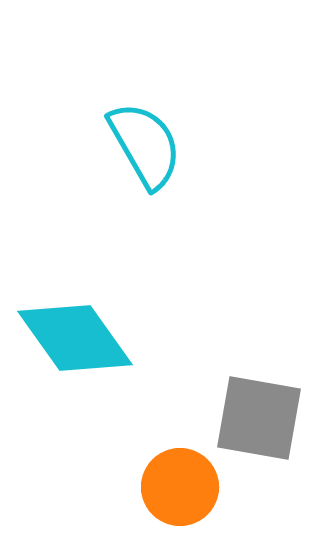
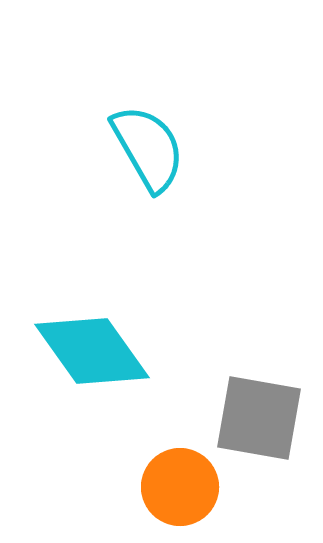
cyan semicircle: moved 3 px right, 3 px down
cyan diamond: moved 17 px right, 13 px down
